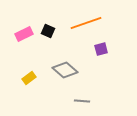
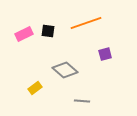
black square: rotated 16 degrees counterclockwise
purple square: moved 4 px right, 5 px down
yellow rectangle: moved 6 px right, 10 px down
